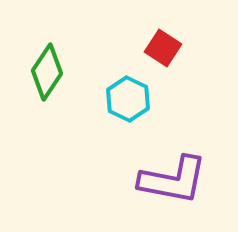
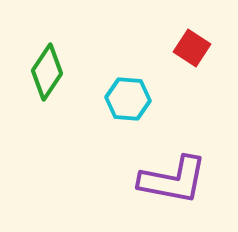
red square: moved 29 px right
cyan hexagon: rotated 21 degrees counterclockwise
